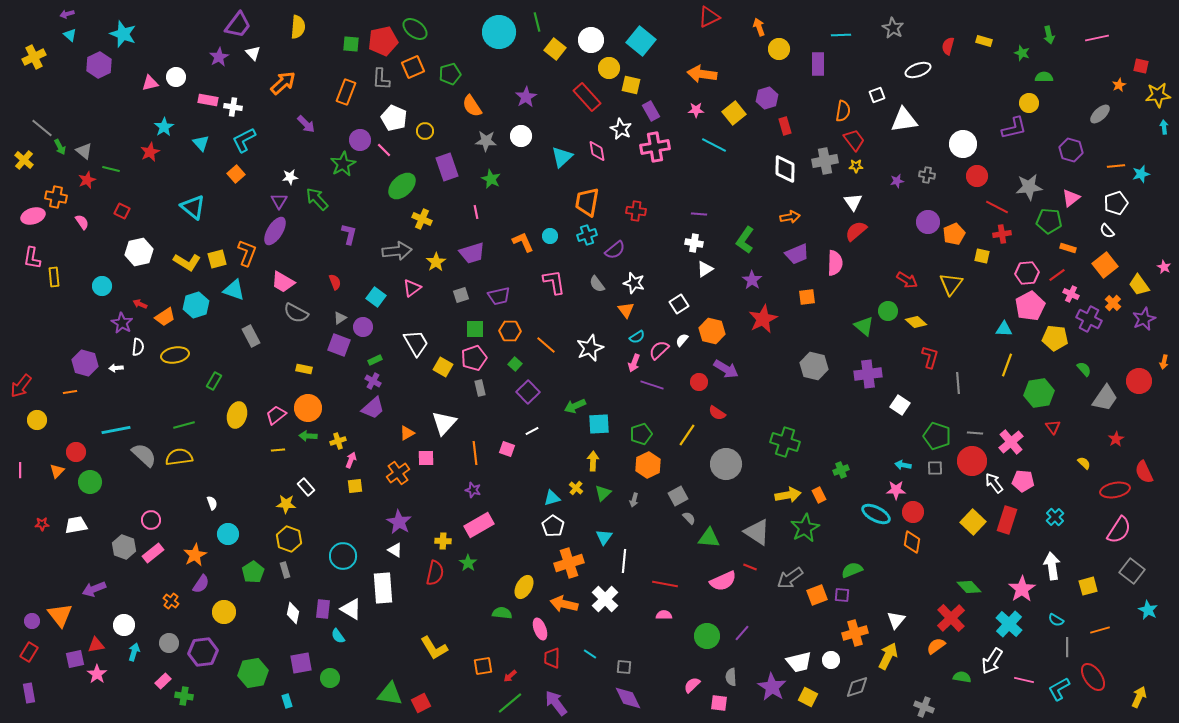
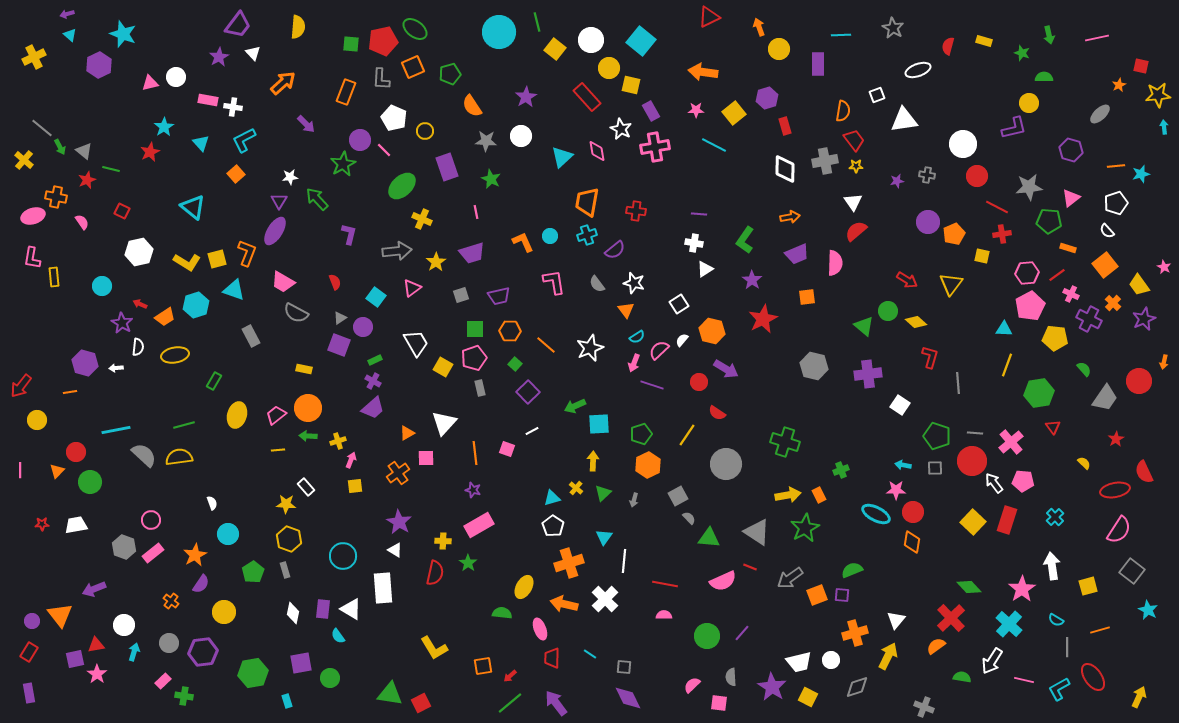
orange arrow at (702, 74): moved 1 px right, 2 px up
